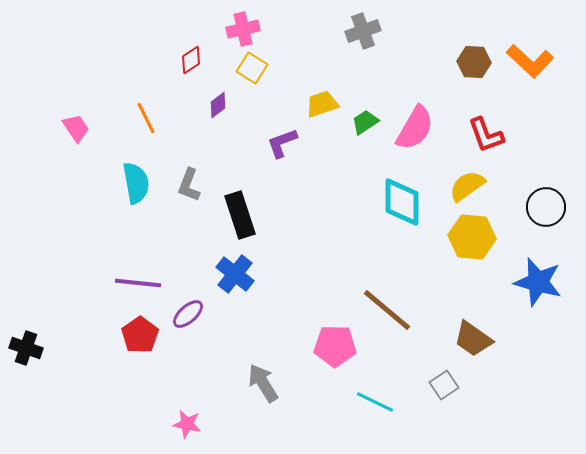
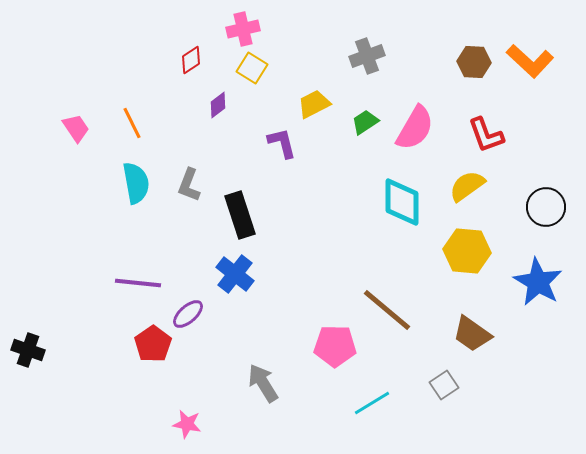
gray cross: moved 4 px right, 25 px down
yellow trapezoid: moved 8 px left; rotated 8 degrees counterclockwise
orange line: moved 14 px left, 5 px down
purple L-shape: rotated 96 degrees clockwise
yellow hexagon: moved 5 px left, 14 px down
blue star: rotated 15 degrees clockwise
red pentagon: moved 13 px right, 9 px down
brown trapezoid: moved 1 px left, 5 px up
black cross: moved 2 px right, 2 px down
cyan line: moved 3 px left, 1 px down; rotated 57 degrees counterclockwise
